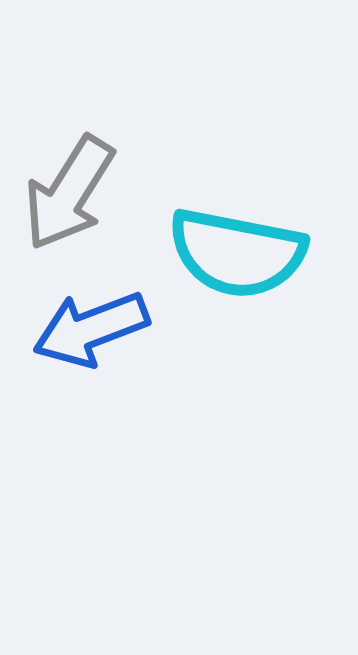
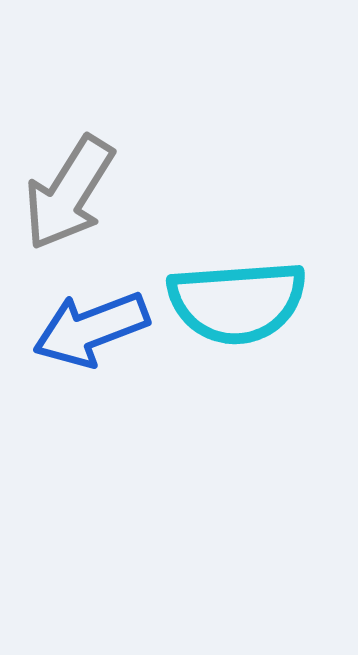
cyan semicircle: moved 49 px down; rotated 15 degrees counterclockwise
